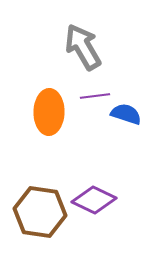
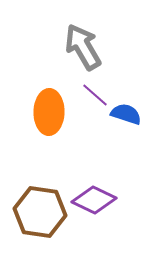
purple line: moved 1 px up; rotated 48 degrees clockwise
